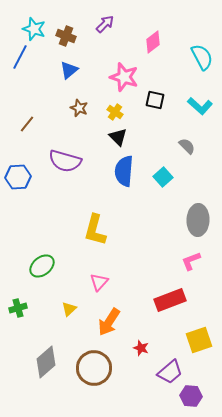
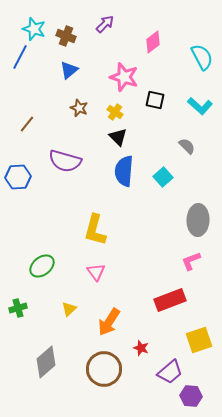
pink triangle: moved 3 px left, 10 px up; rotated 18 degrees counterclockwise
brown circle: moved 10 px right, 1 px down
